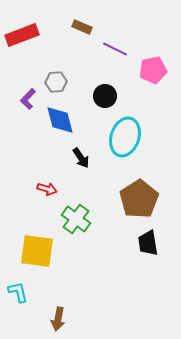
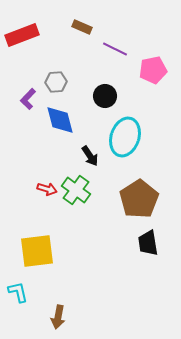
black arrow: moved 9 px right, 2 px up
green cross: moved 29 px up
yellow square: rotated 15 degrees counterclockwise
brown arrow: moved 2 px up
